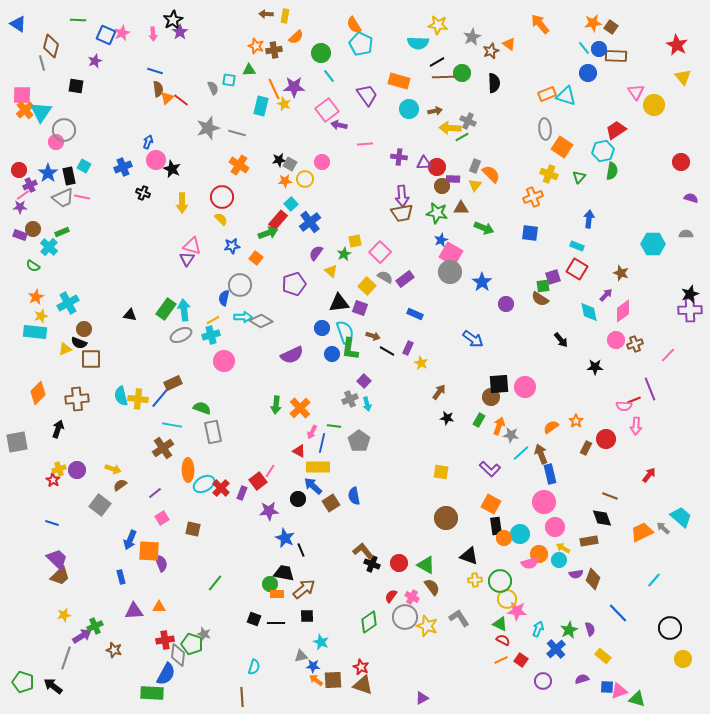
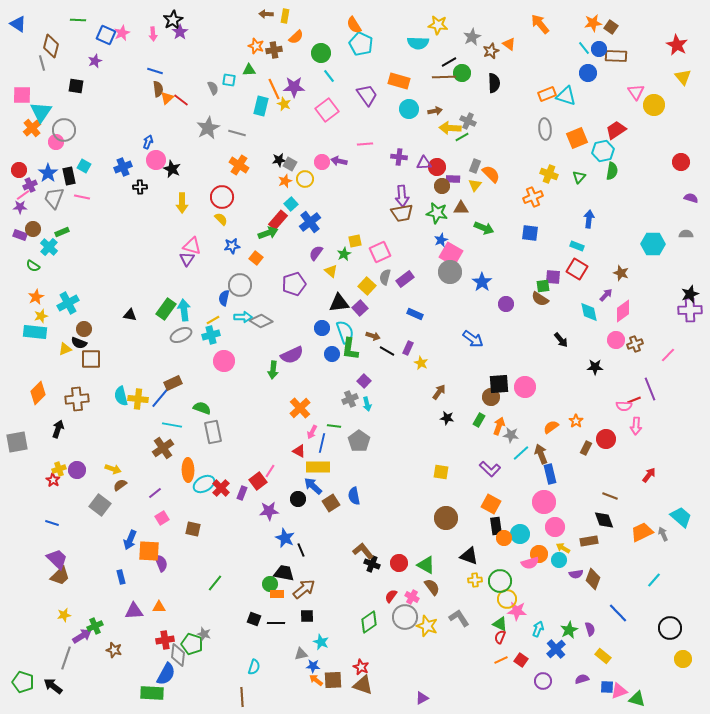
black line at (437, 62): moved 12 px right
orange cross at (25, 110): moved 7 px right, 18 px down
purple arrow at (339, 125): moved 36 px down
gray star at (208, 128): rotated 10 degrees counterclockwise
orange square at (562, 147): moved 15 px right, 9 px up; rotated 35 degrees clockwise
orange star at (285, 181): rotated 16 degrees counterclockwise
black cross at (143, 193): moved 3 px left, 6 px up; rotated 24 degrees counterclockwise
gray trapezoid at (63, 198): moved 9 px left; rotated 135 degrees clockwise
pink square at (380, 252): rotated 20 degrees clockwise
gray semicircle at (385, 277): rotated 105 degrees counterclockwise
purple square at (553, 277): rotated 21 degrees clockwise
purple square at (360, 308): rotated 28 degrees clockwise
green arrow at (276, 405): moved 3 px left, 35 px up
black diamond at (602, 518): moved 2 px right, 2 px down
gray arrow at (663, 528): moved 6 px down; rotated 24 degrees clockwise
red semicircle at (503, 640): moved 3 px left, 3 px up; rotated 96 degrees counterclockwise
gray triangle at (301, 656): moved 2 px up
